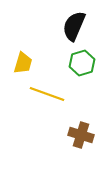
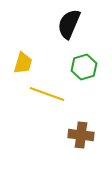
black semicircle: moved 5 px left, 2 px up
green hexagon: moved 2 px right, 4 px down
brown cross: rotated 10 degrees counterclockwise
